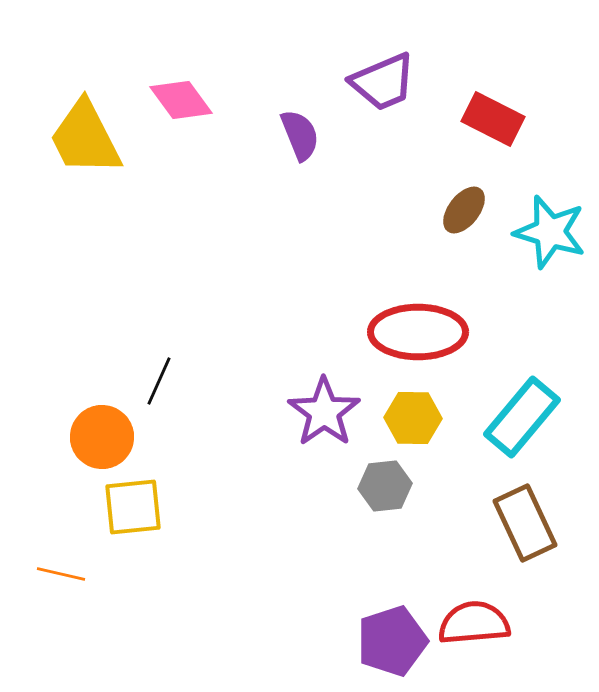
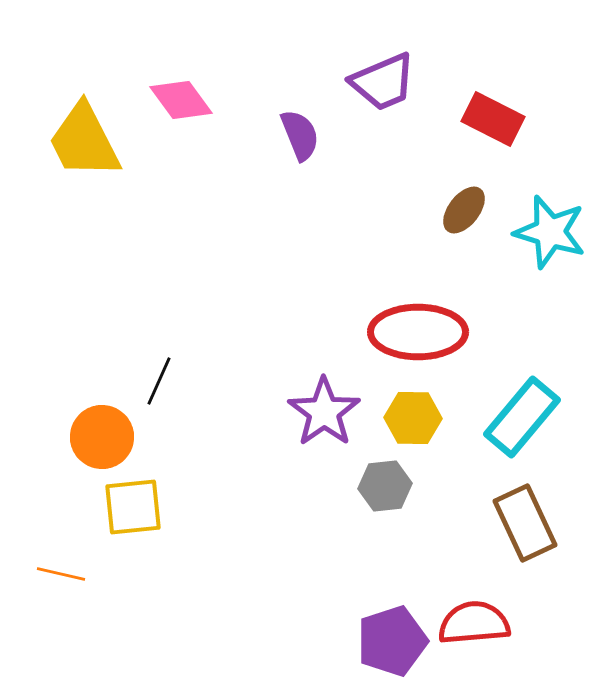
yellow trapezoid: moved 1 px left, 3 px down
